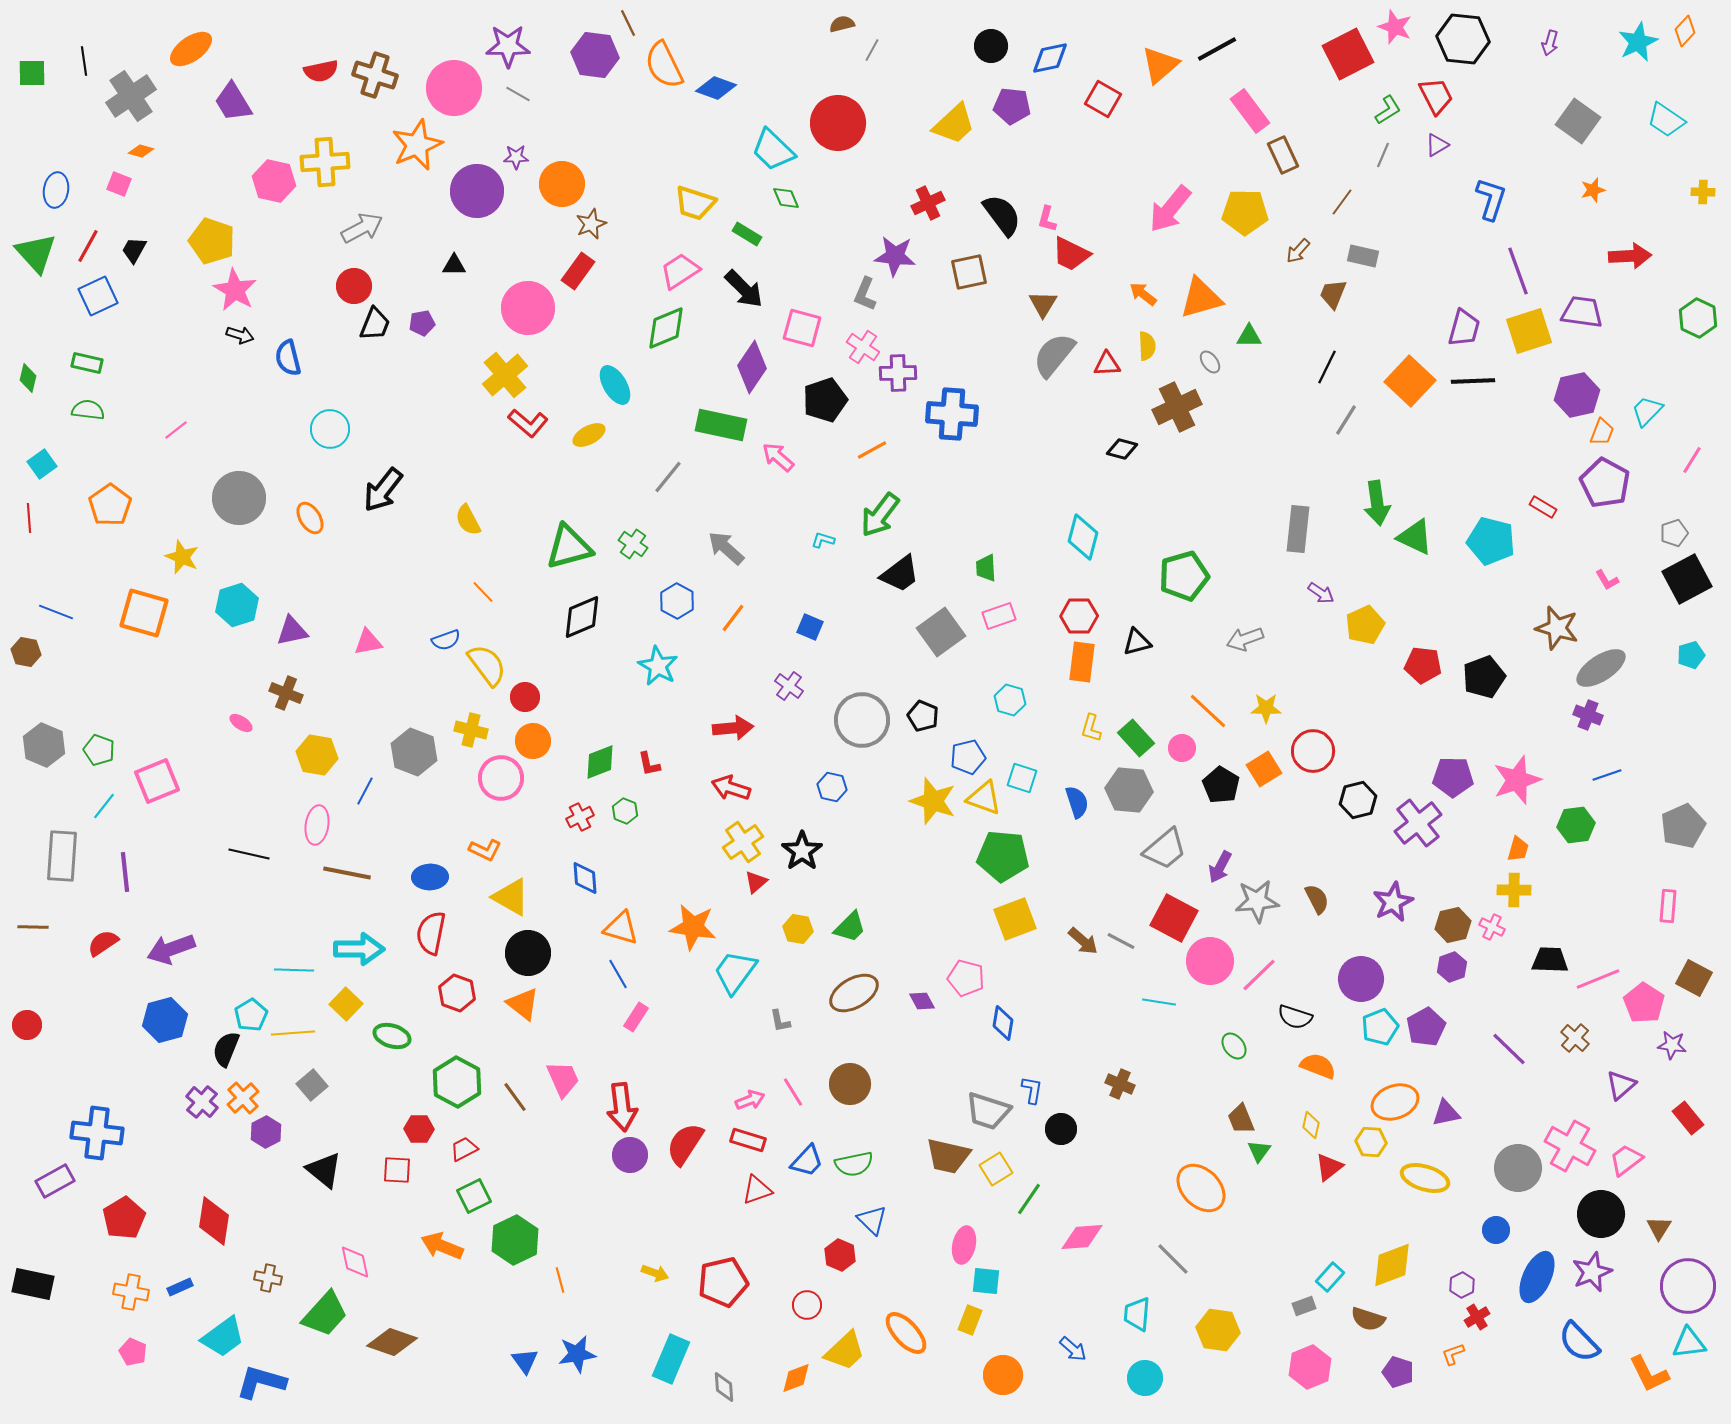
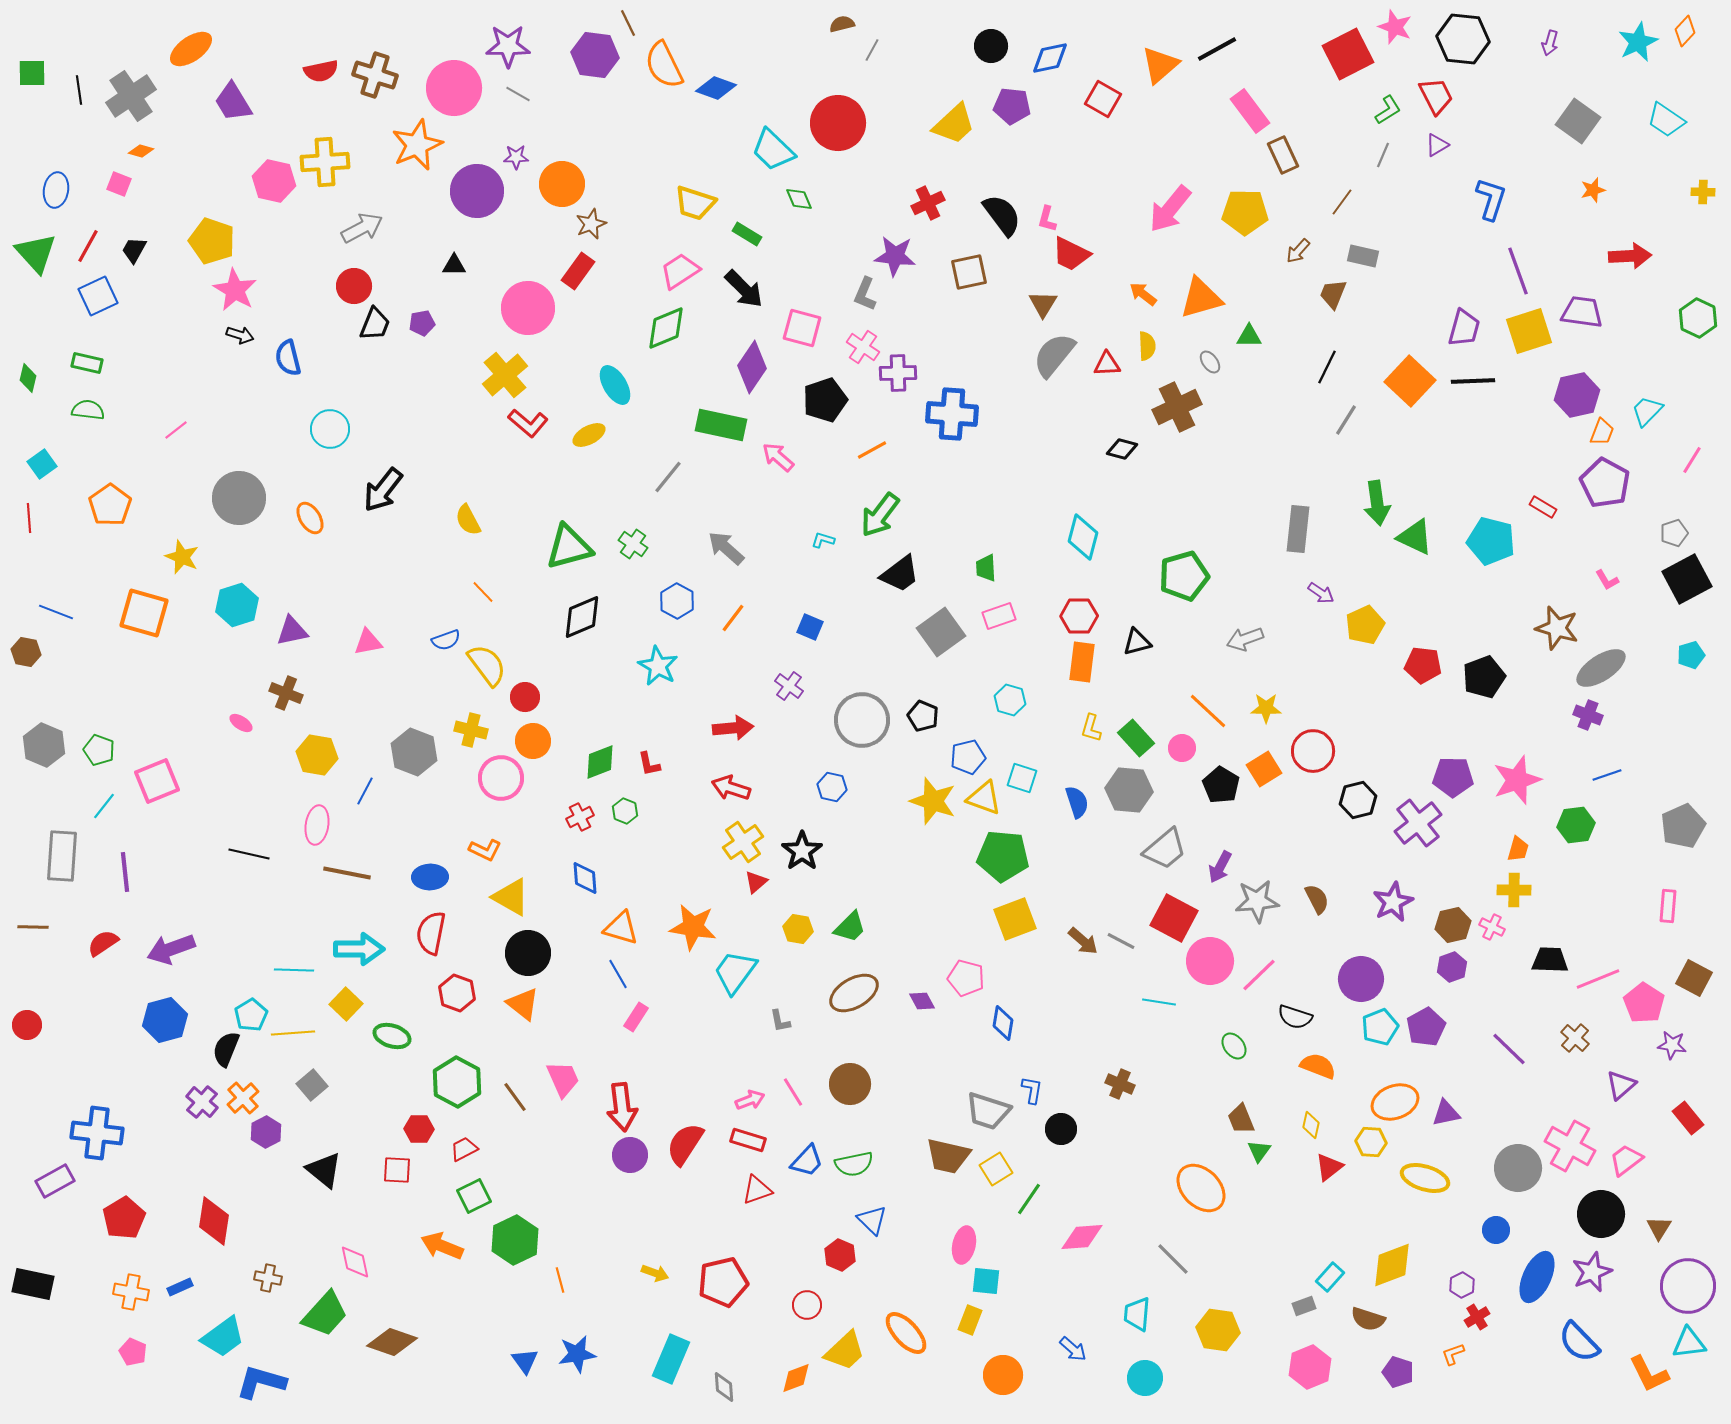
black line at (84, 61): moved 5 px left, 29 px down
green diamond at (786, 198): moved 13 px right, 1 px down
